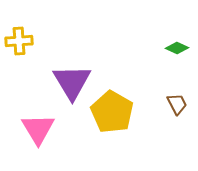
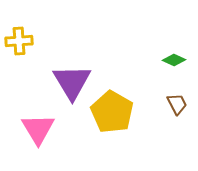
green diamond: moved 3 px left, 12 px down
